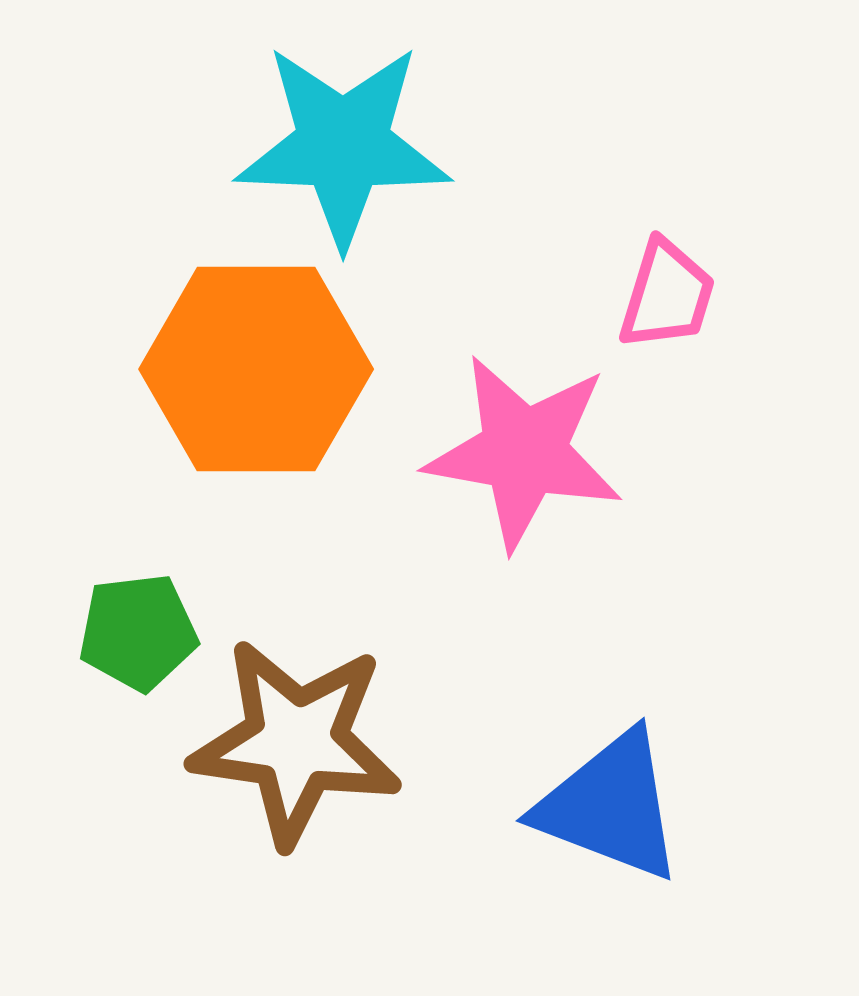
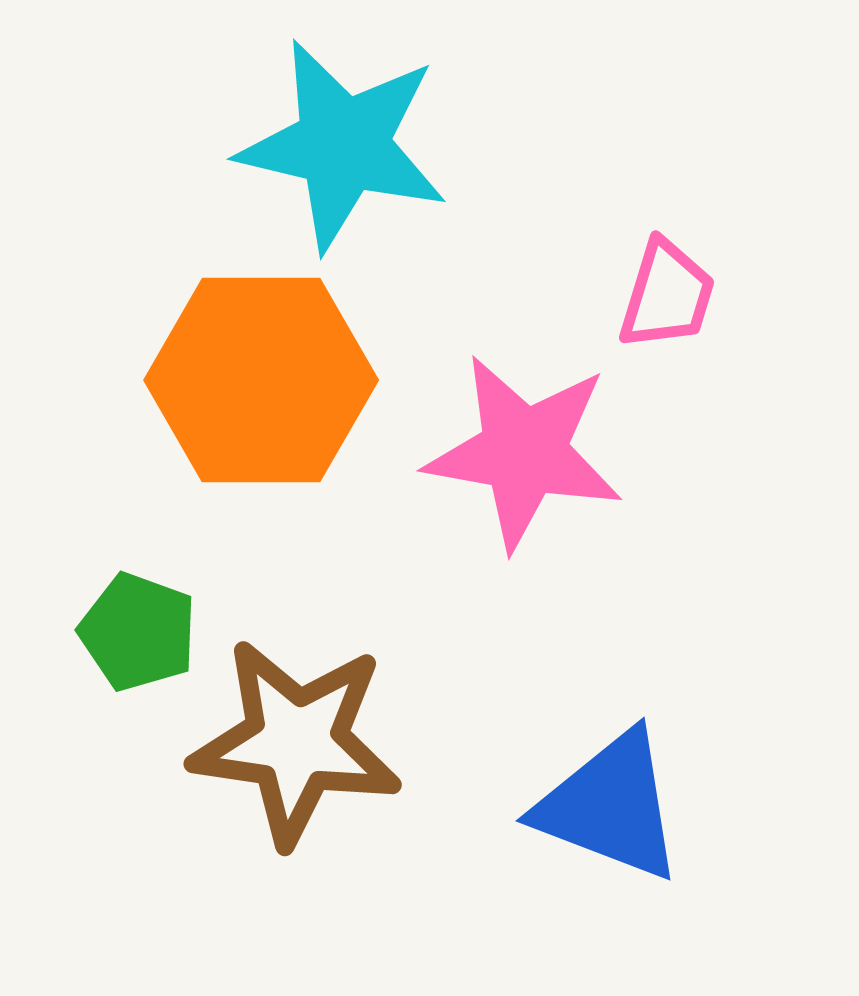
cyan star: rotated 11 degrees clockwise
orange hexagon: moved 5 px right, 11 px down
green pentagon: rotated 27 degrees clockwise
